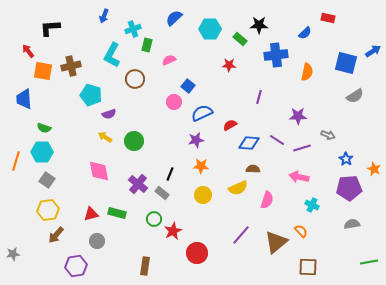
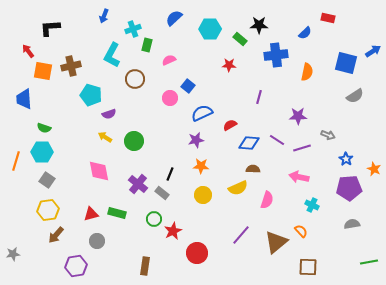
pink circle at (174, 102): moved 4 px left, 4 px up
